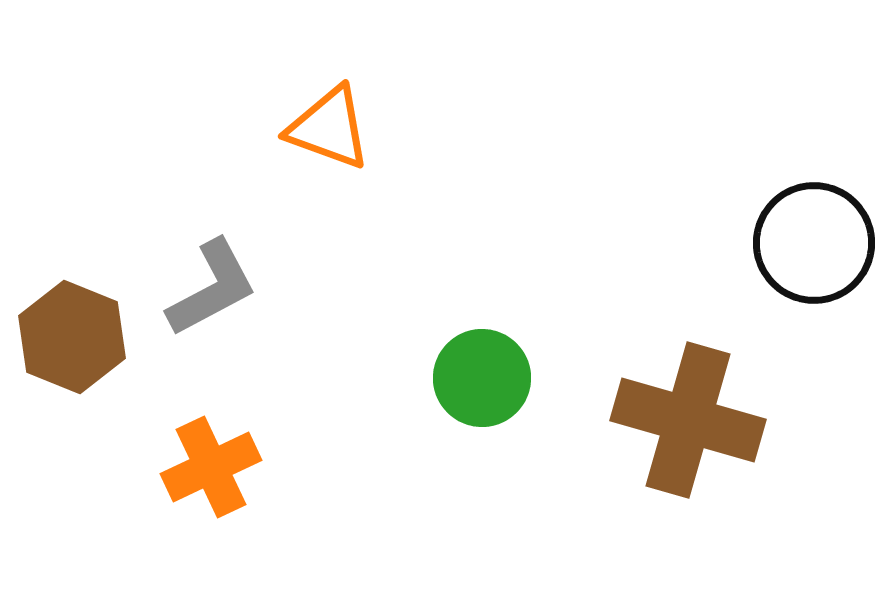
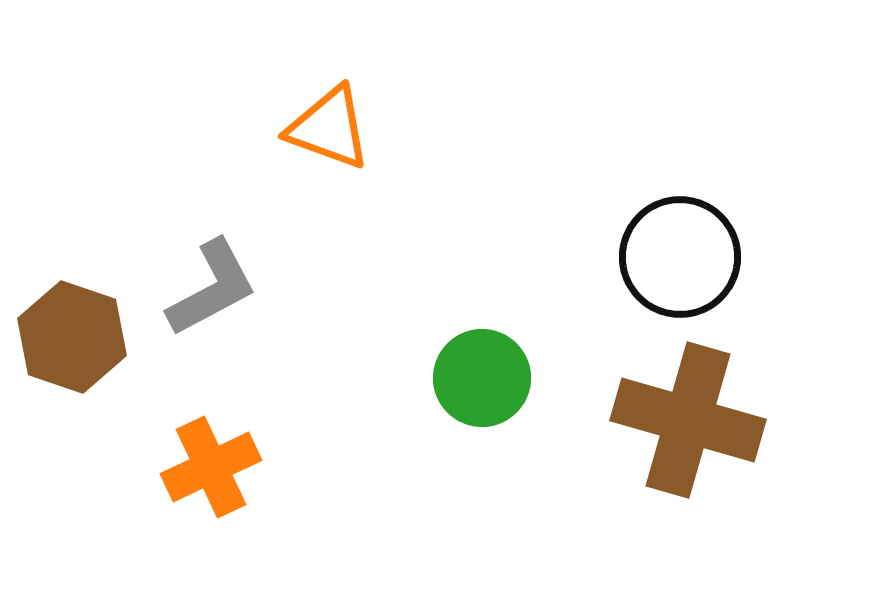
black circle: moved 134 px left, 14 px down
brown hexagon: rotated 3 degrees counterclockwise
